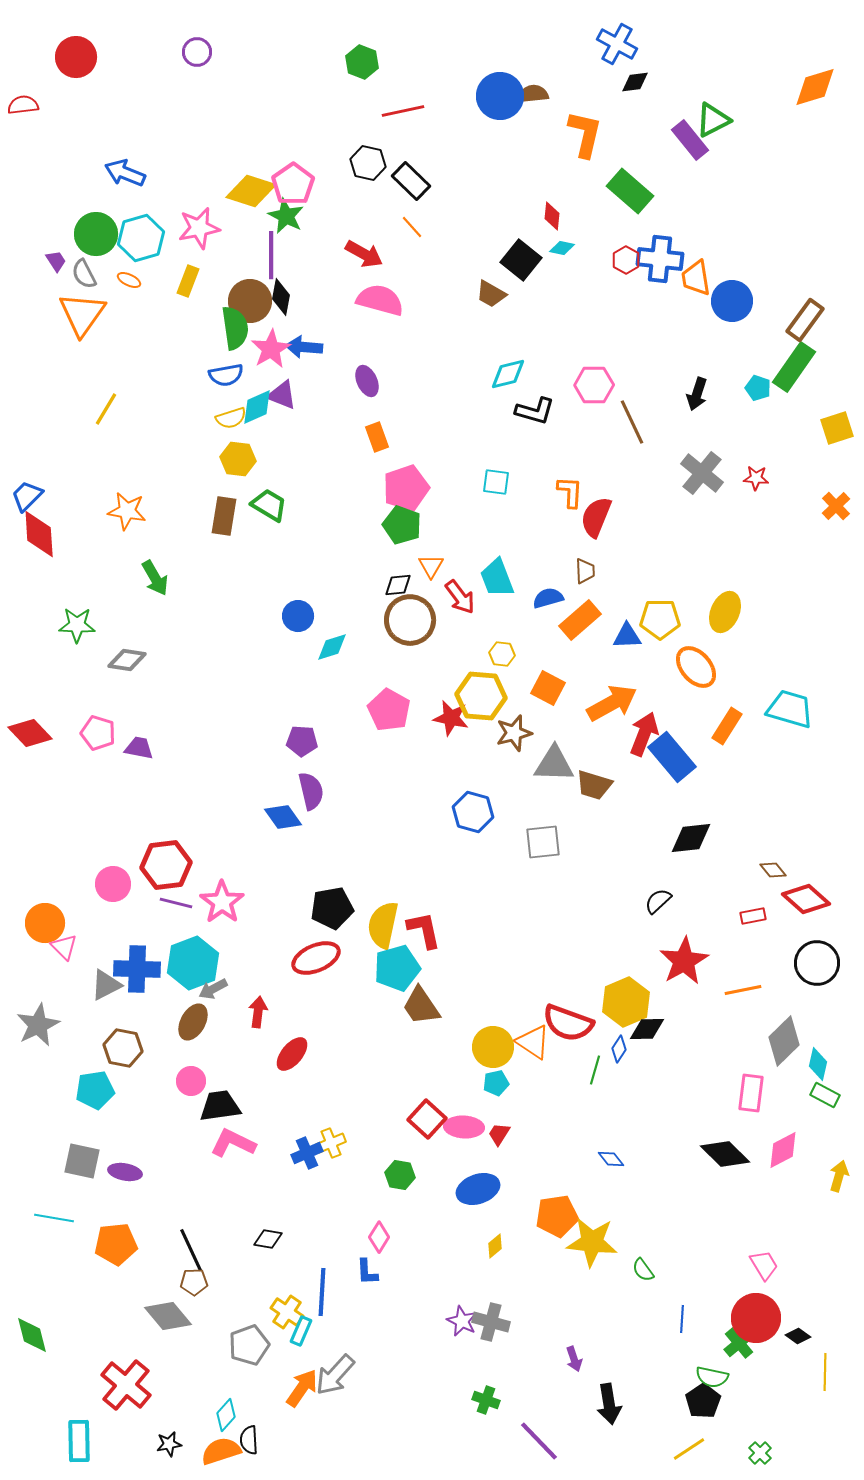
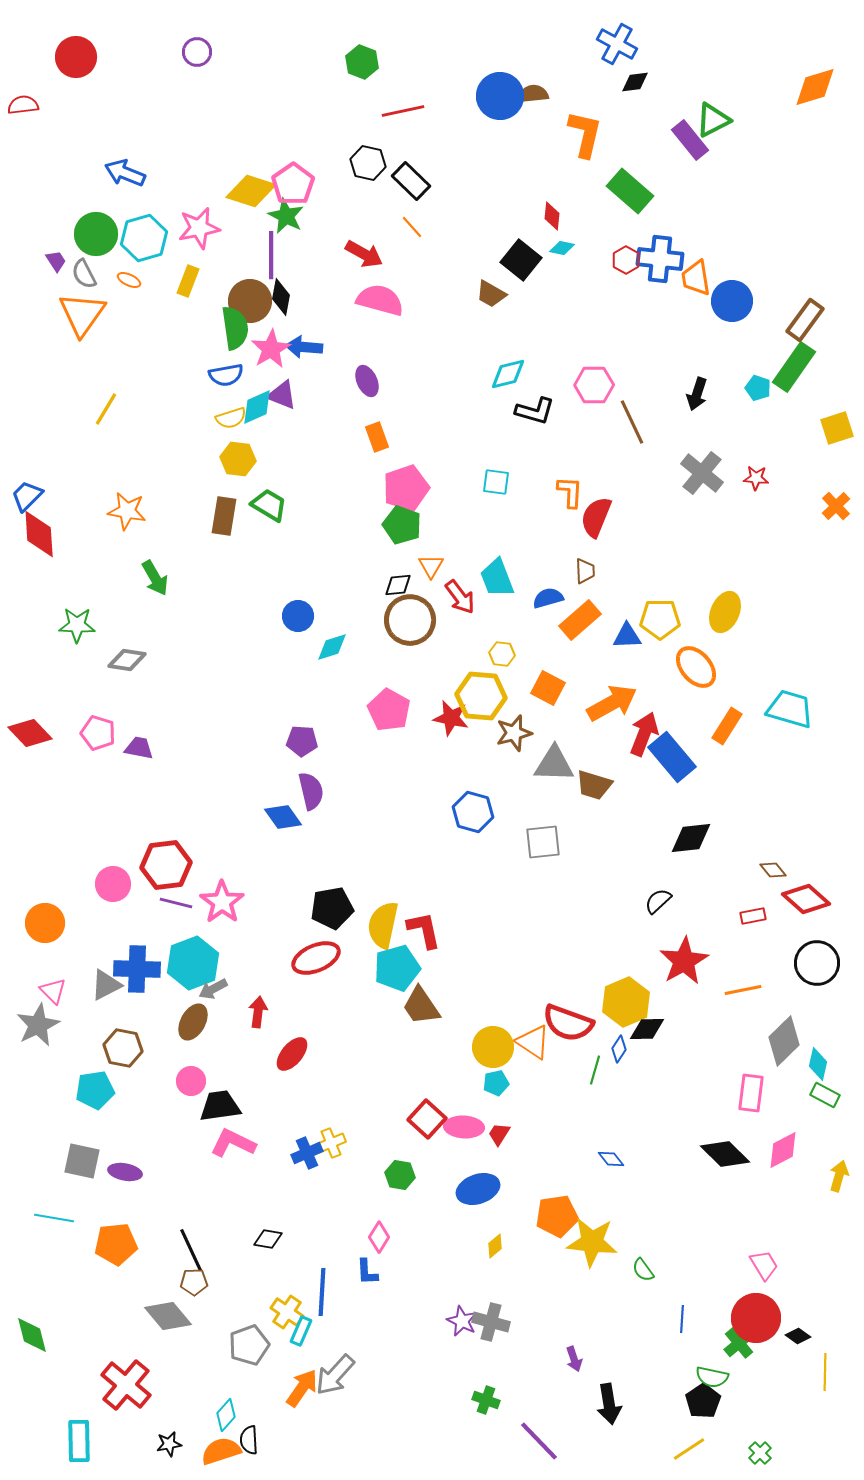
cyan hexagon at (141, 238): moved 3 px right
pink triangle at (64, 947): moved 11 px left, 44 px down
